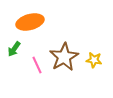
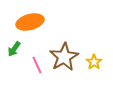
yellow star: moved 2 px down; rotated 28 degrees clockwise
